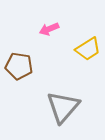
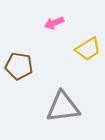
pink arrow: moved 5 px right, 6 px up
gray triangle: rotated 42 degrees clockwise
